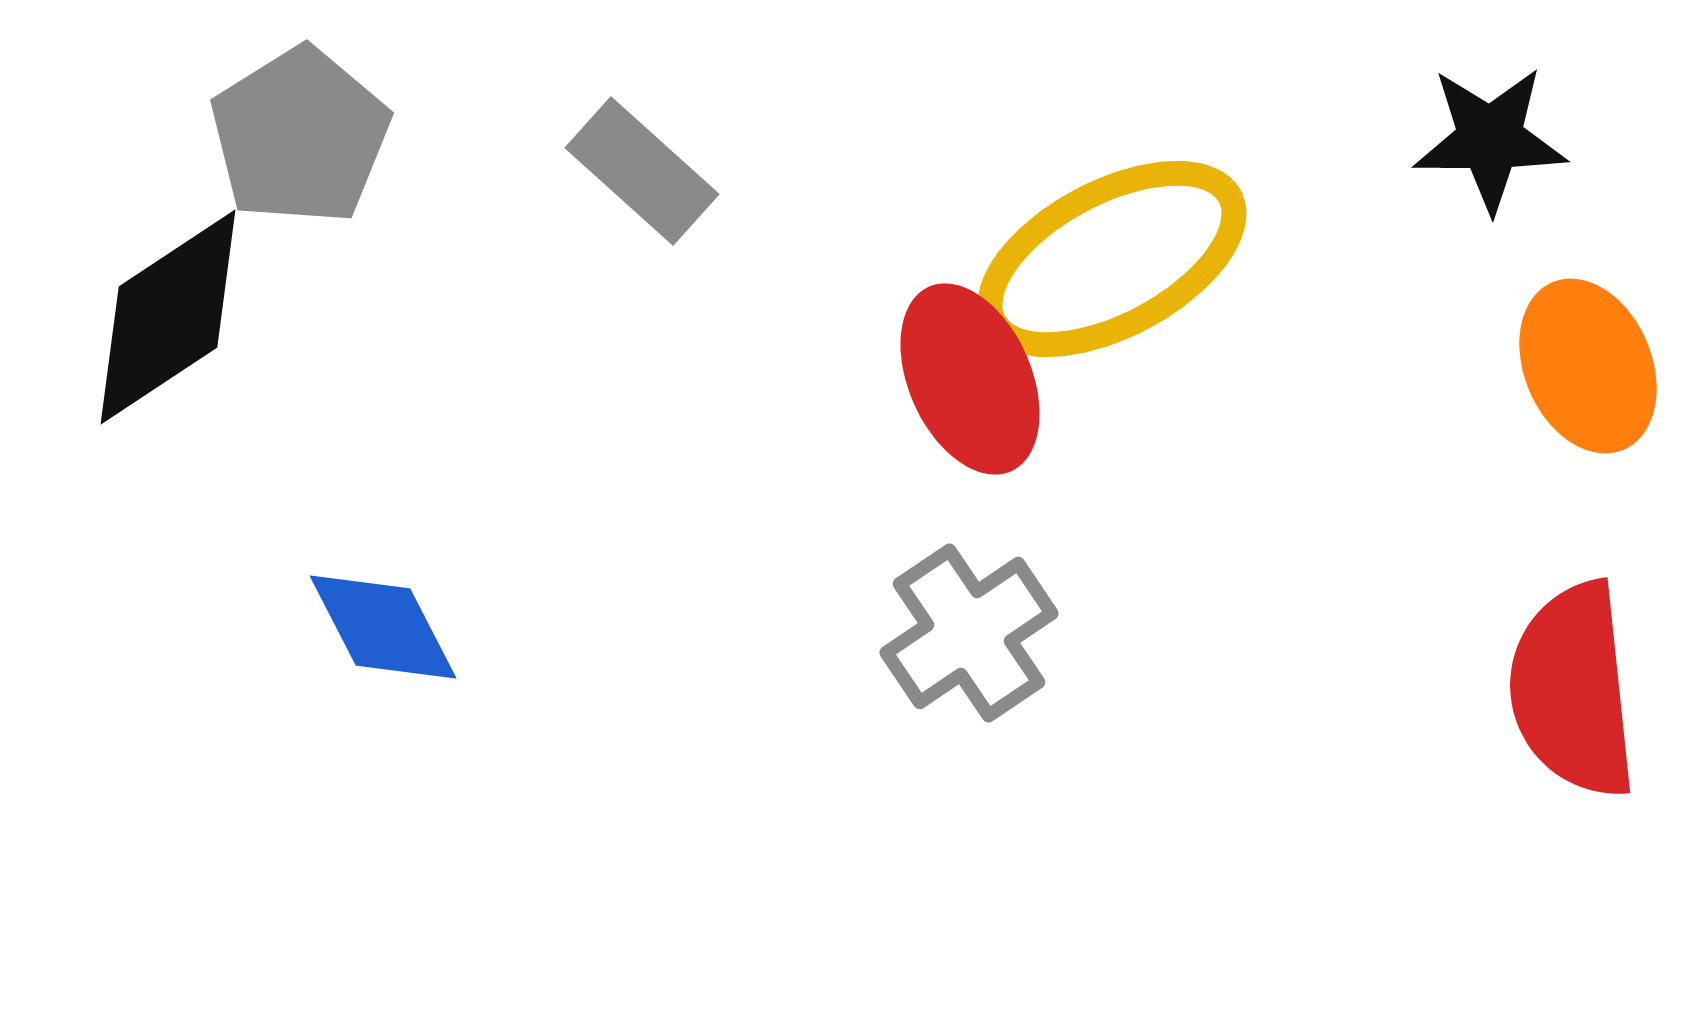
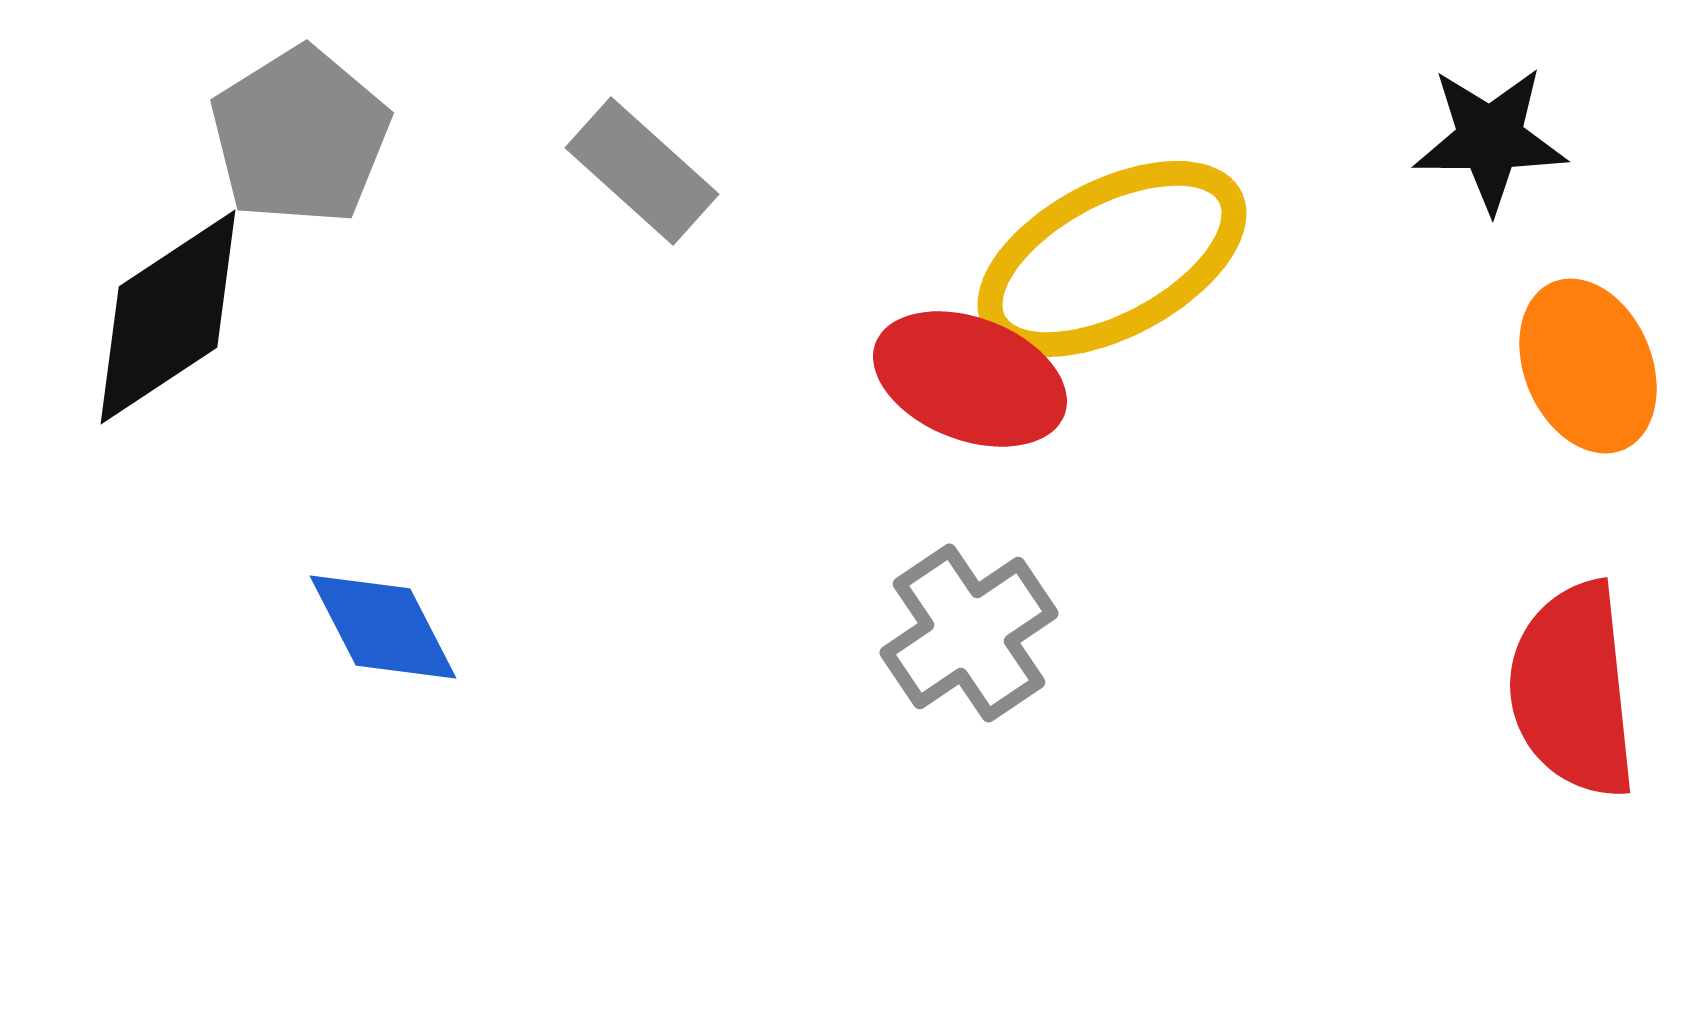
red ellipse: rotated 45 degrees counterclockwise
